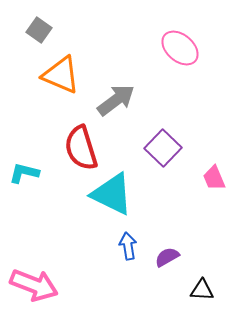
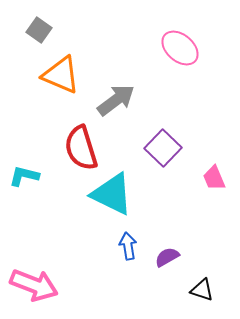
cyan L-shape: moved 3 px down
black triangle: rotated 15 degrees clockwise
